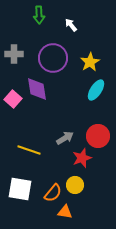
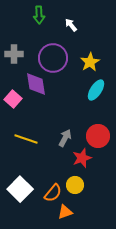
purple diamond: moved 1 px left, 5 px up
gray arrow: rotated 30 degrees counterclockwise
yellow line: moved 3 px left, 11 px up
white square: rotated 35 degrees clockwise
orange triangle: rotated 28 degrees counterclockwise
